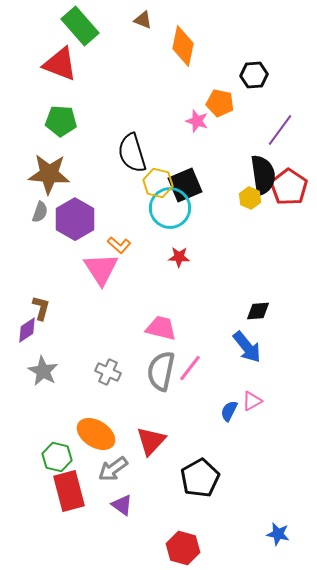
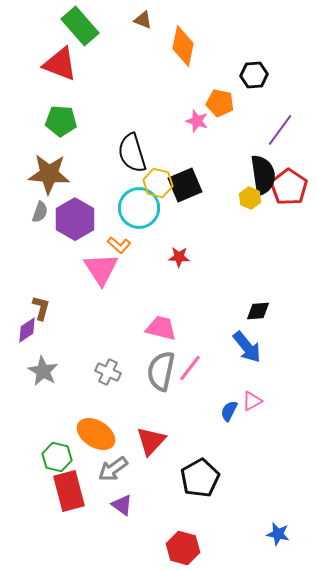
cyan circle at (170, 208): moved 31 px left
